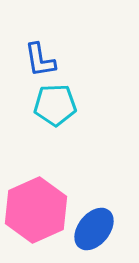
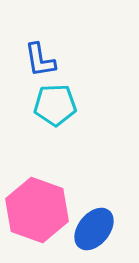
pink hexagon: moved 1 px right; rotated 16 degrees counterclockwise
